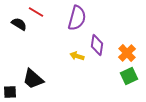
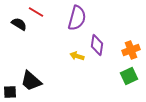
orange cross: moved 4 px right, 3 px up; rotated 24 degrees clockwise
black trapezoid: moved 2 px left, 2 px down
